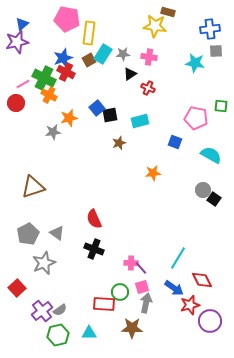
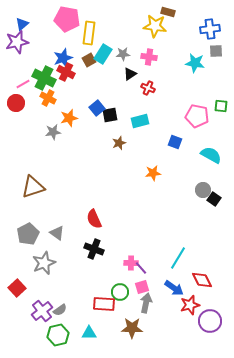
orange cross at (49, 95): moved 1 px left, 3 px down
pink pentagon at (196, 118): moved 1 px right, 2 px up
